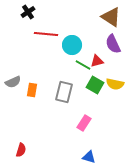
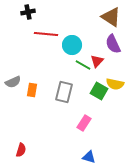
black cross: rotated 24 degrees clockwise
red triangle: rotated 32 degrees counterclockwise
green square: moved 4 px right, 6 px down
